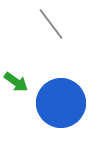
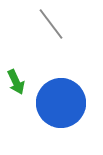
green arrow: rotated 30 degrees clockwise
